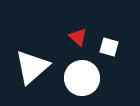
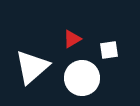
red triangle: moved 6 px left, 2 px down; rotated 48 degrees clockwise
white square: moved 3 px down; rotated 24 degrees counterclockwise
